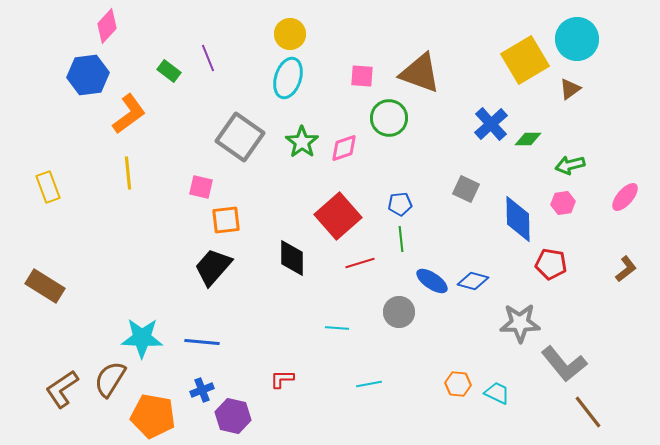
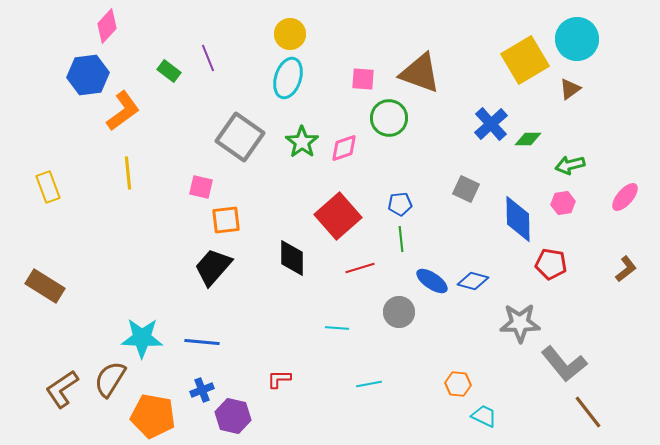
pink square at (362, 76): moved 1 px right, 3 px down
orange L-shape at (129, 114): moved 6 px left, 3 px up
red line at (360, 263): moved 5 px down
red L-shape at (282, 379): moved 3 px left
cyan trapezoid at (497, 393): moved 13 px left, 23 px down
